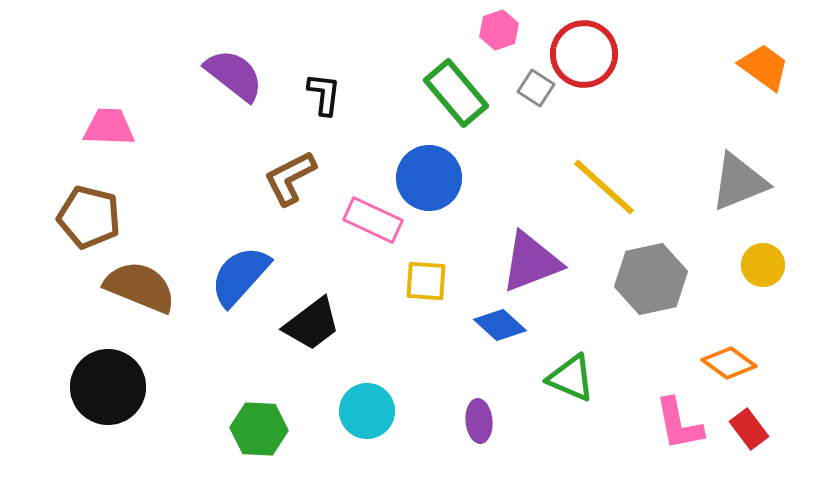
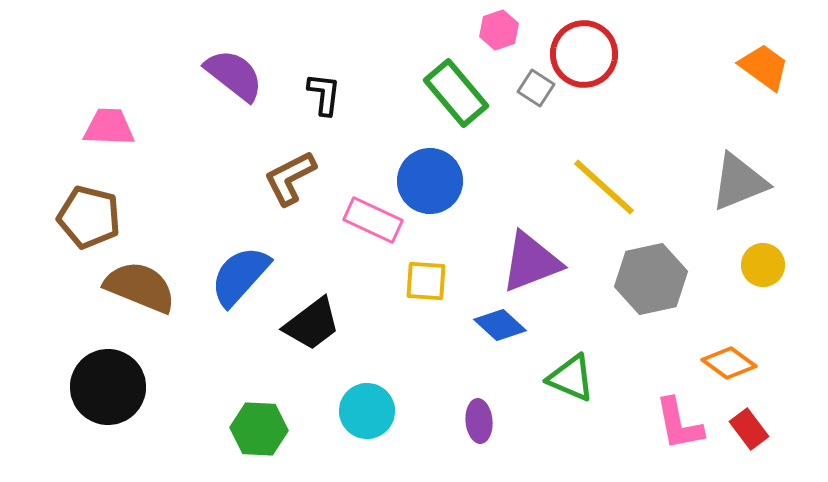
blue circle: moved 1 px right, 3 px down
